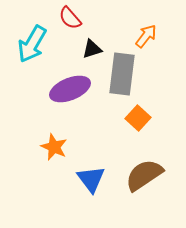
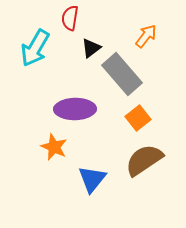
red semicircle: rotated 50 degrees clockwise
cyan arrow: moved 3 px right, 4 px down
black triangle: moved 1 px left, 1 px up; rotated 20 degrees counterclockwise
gray rectangle: rotated 48 degrees counterclockwise
purple ellipse: moved 5 px right, 20 px down; rotated 21 degrees clockwise
orange square: rotated 10 degrees clockwise
brown semicircle: moved 15 px up
blue triangle: moved 1 px right; rotated 16 degrees clockwise
